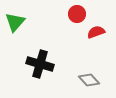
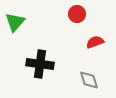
red semicircle: moved 1 px left, 10 px down
black cross: rotated 8 degrees counterclockwise
gray diamond: rotated 25 degrees clockwise
